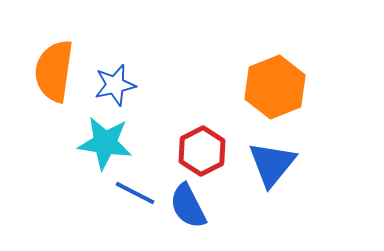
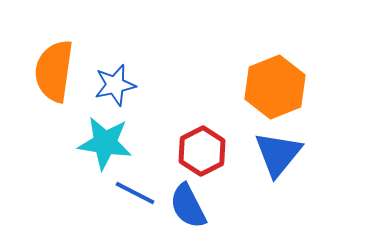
blue triangle: moved 6 px right, 10 px up
